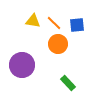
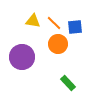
blue square: moved 2 px left, 2 px down
purple circle: moved 8 px up
